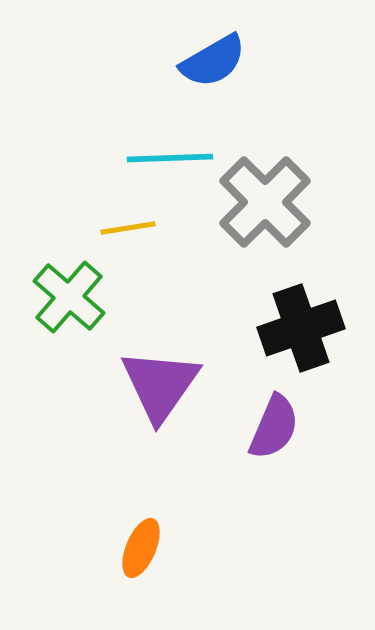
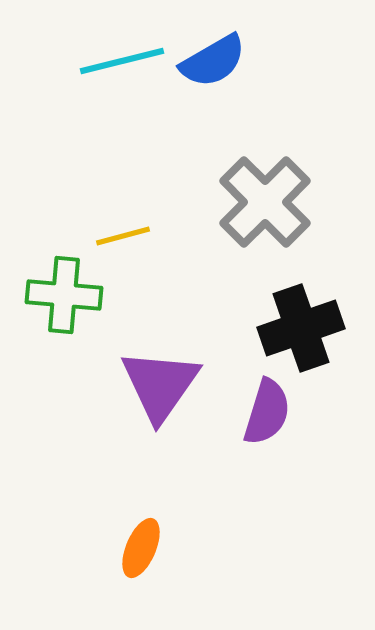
cyan line: moved 48 px left, 97 px up; rotated 12 degrees counterclockwise
yellow line: moved 5 px left, 8 px down; rotated 6 degrees counterclockwise
green cross: moved 5 px left, 2 px up; rotated 36 degrees counterclockwise
purple semicircle: moved 7 px left, 15 px up; rotated 6 degrees counterclockwise
